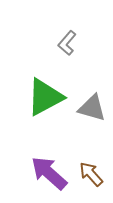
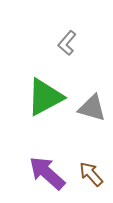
purple arrow: moved 2 px left
